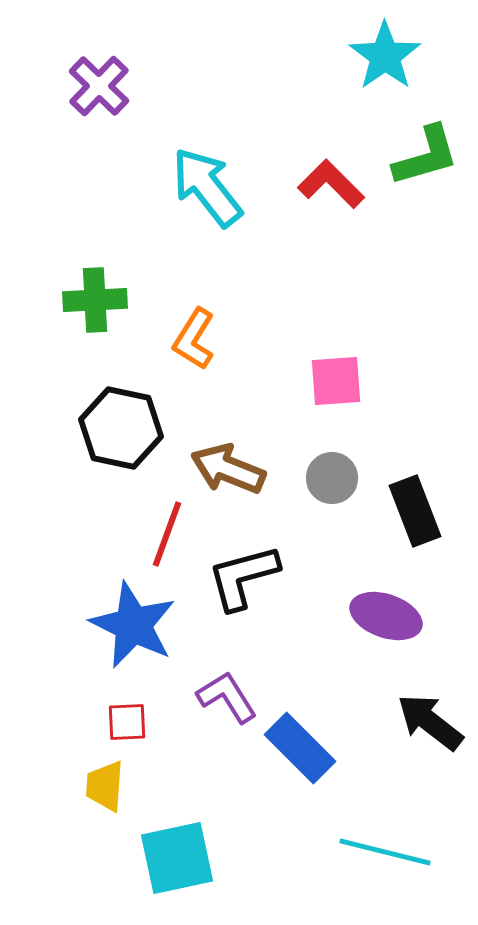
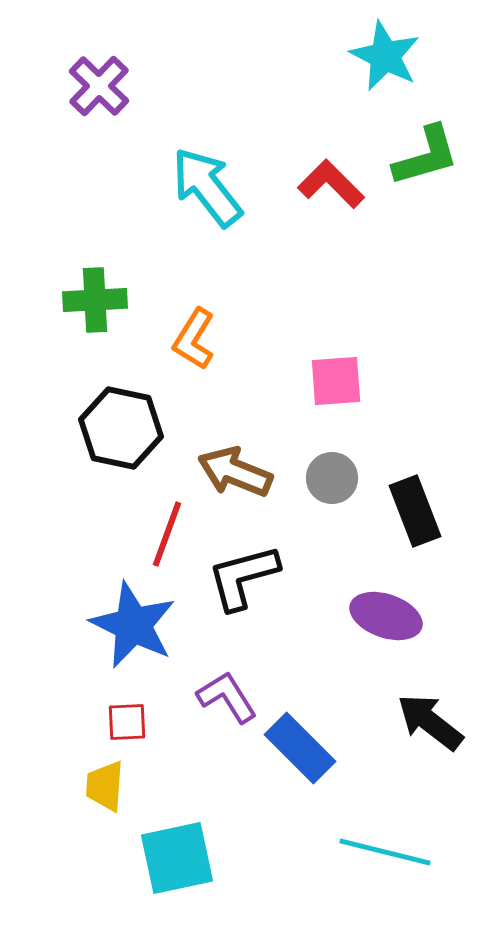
cyan star: rotated 10 degrees counterclockwise
brown arrow: moved 7 px right, 3 px down
